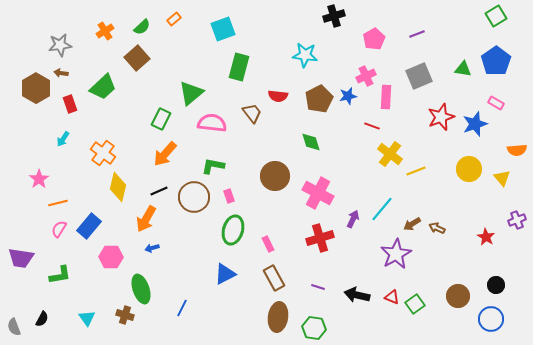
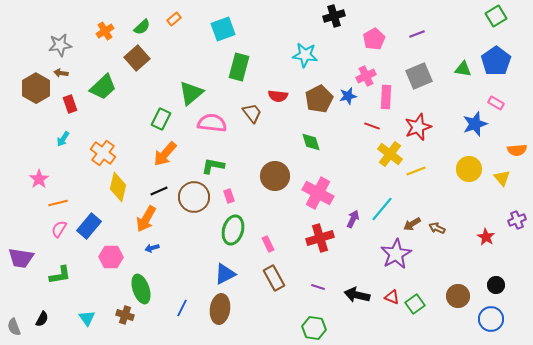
red star at (441, 117): moved 23 px left, 10 px down
brown ellipse at (278, 317): moved 58 px left, 8 px up
